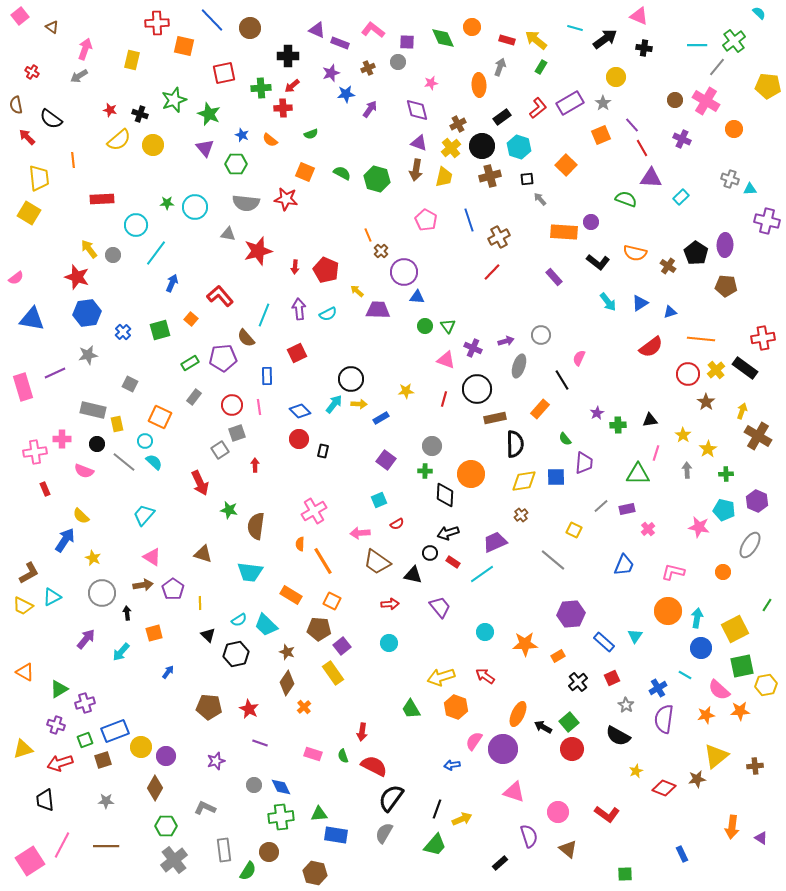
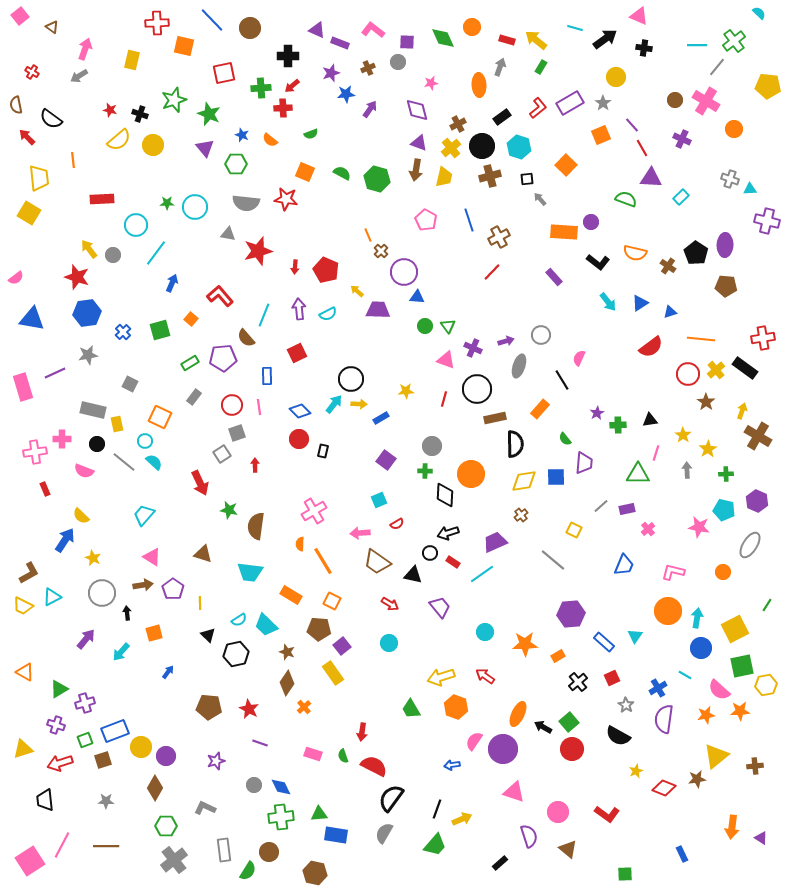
gray square at (220, 450): moved 2 px right, 4 px down
red arrow at (390, 604): rotated 36 degrees clockwise
